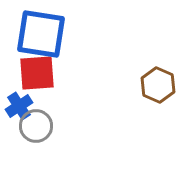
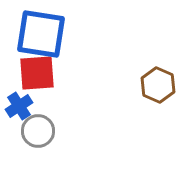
gray circle: moved 2 px right, 5 px down
